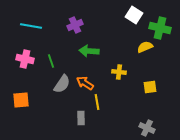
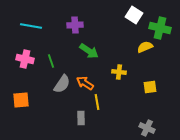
purple cross: rotated 21 degrees clockwise
green arrow: rotated 150 degrees counterclockwise
